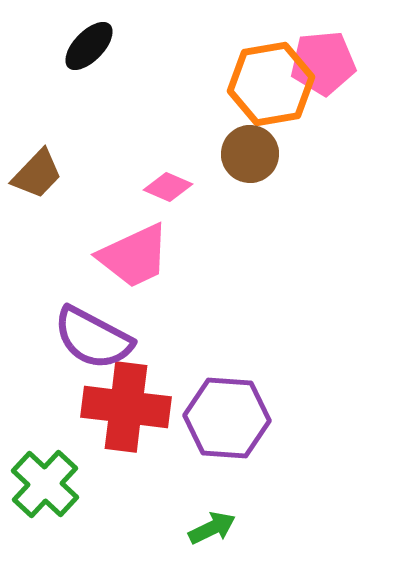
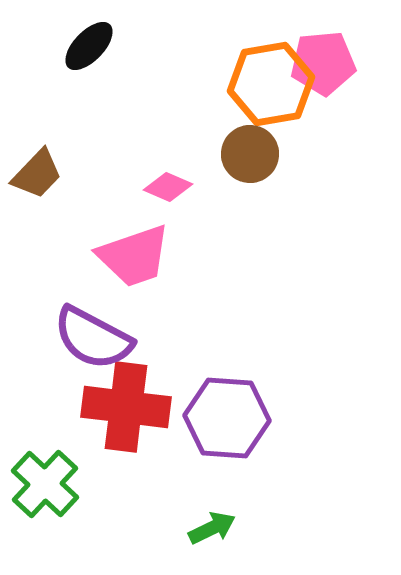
pink trapezoid: rotated 6 degrees clockwise
